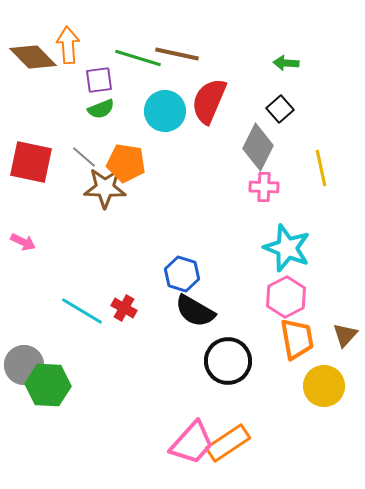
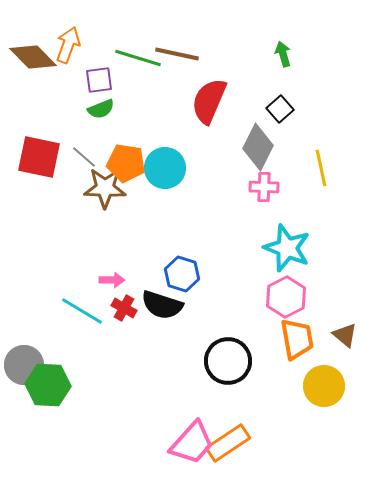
orange arrow: rotated 24 degrees clockwise
green arrow: moved 3 px left, 9 px up; rotated 70 degrees clockwise
cyan circle: moved 57 px down
red square: moved 8 px right, 5 px up
pink arrow: moved 89 px right, 38 px down; rotated 25 degrees counterclockwise
black semicircle: moved 33 px left, 6 px up; rotated 12 degrees counterclockwise
brown triangle: rotated 32 degrees counterclockwise
